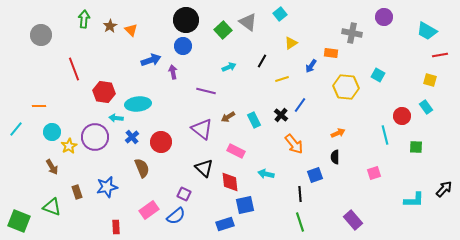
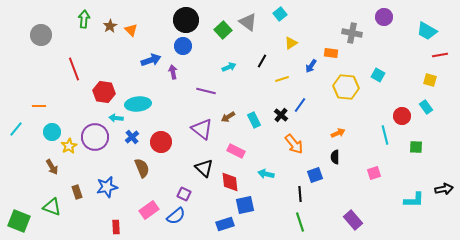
black arrow at (444, 189): rotated 36 degrees clockwise
